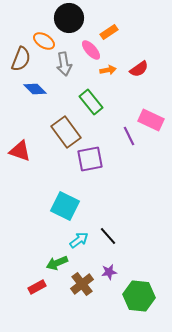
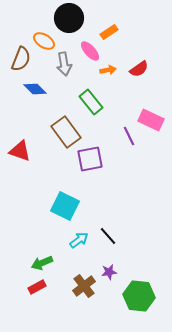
pink ellipse: moved 1 px left, 1 px down
green arrow: moved 15 px left
brown cross: moved 2 px right, 2 px down
